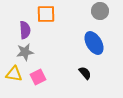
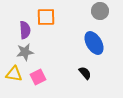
orange square: moved 3 px down
